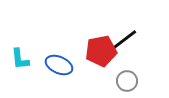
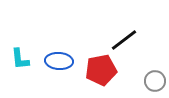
red pentagon: moved 19 px down
blue ellipse: moved 4 px up; rotated 20 degrees counterclockwise
gray circle: moved 28 px right
